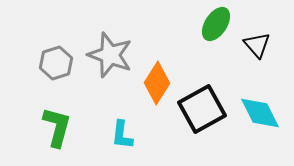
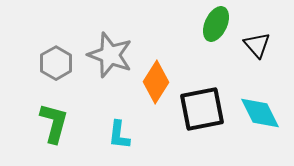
green ellipse: rotated 8 degrees counterclockwise
gray hexagon: rotated 12 degrees counterclockwise
orange diamond: moved 1 px left, 1 px up
black square: rotated 18 degrees clockwise
green L-shape: moved 3 px left, 4 px up
cyan L-shape: moved 3 px left
